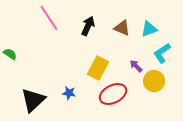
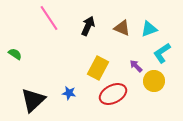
green semicircle: moved 5 px right
